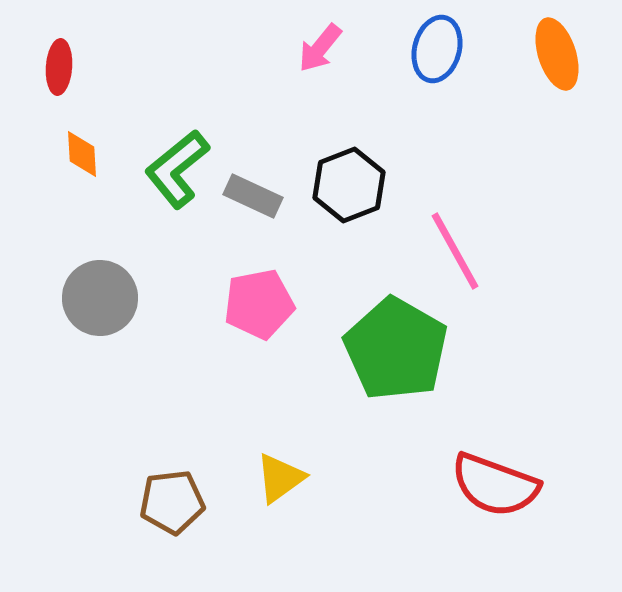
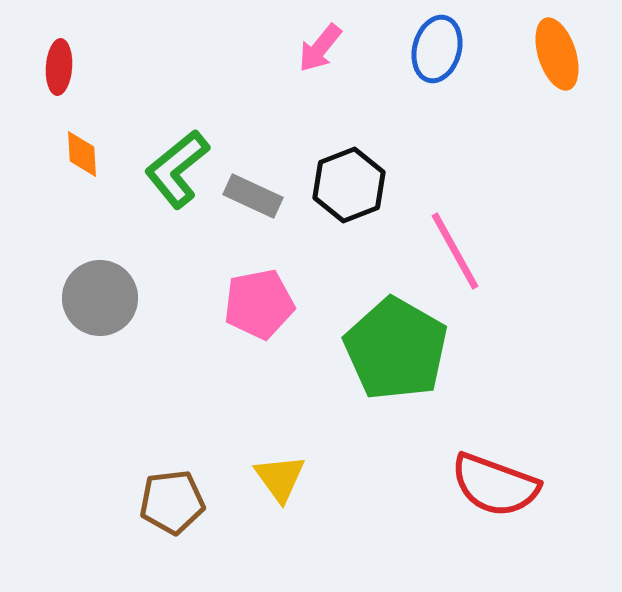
yellow triangle: rotated 30 degrees counterclockwise
